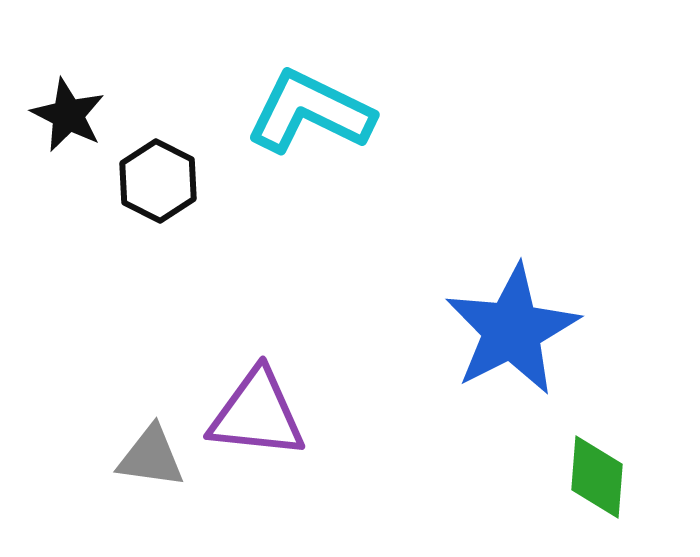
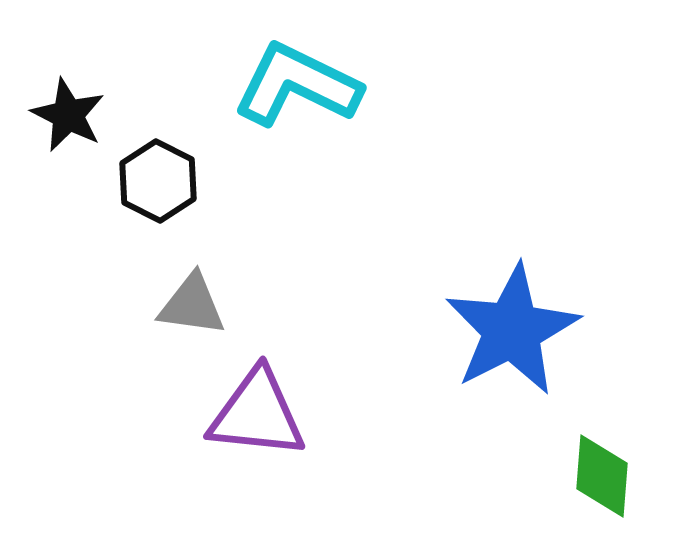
cyan L-shape: moved 13 px left, 27 px up
gray triangle: moved 41 px right, 152 px up
green diamond: moved 5 px right, 1 px up
